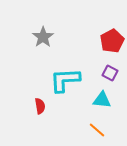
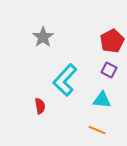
purple square: moved 1 px left, 3 px up
cyan L-shape: rotated 44 degrees counterclockwise
orange line: rotated 18 degrees counterclockwise
